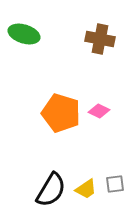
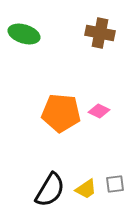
brown cross: moved 6 px up
orange pentagon: rotated 12 degrees counterclockwise
black semicircle: moved 1 px left
